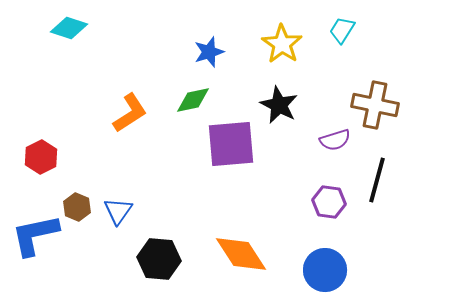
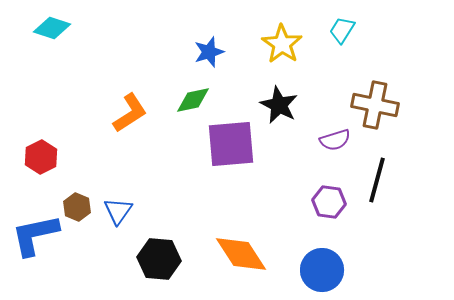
cyan diamond: moved 17 px left
blue circle: moved 3 px left
